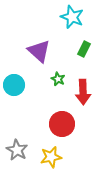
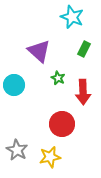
green star: moved 1 px up
yellow star: moved 1 px left
